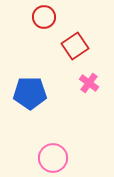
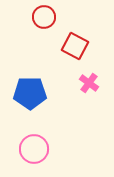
red square: rotated 28 degrees counterclockwise
pink circle: moved 19 px left, 9 px up
